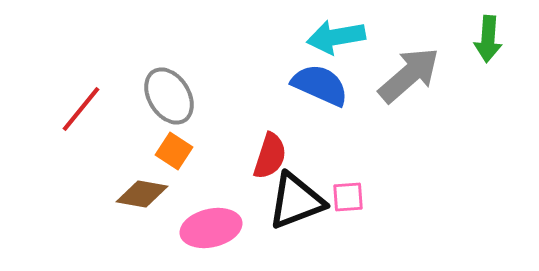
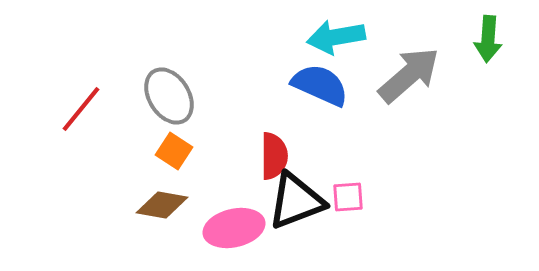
red semicircle: moved 4 px right; rotated 18 degrees counterclockwise
brown diamond: moved 20 px right, 11 px down
pink ellipse: moved 23 px right
